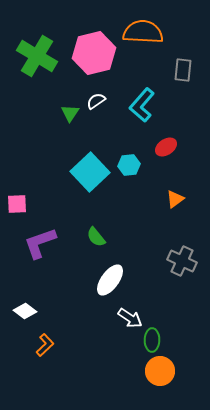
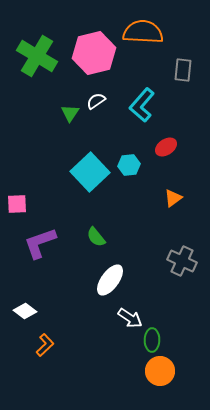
orange triangle: moved 2 px left, 1 px up
